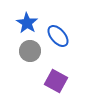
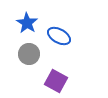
blue ellipse: moved 1 px right; rotated 20 degrees counterclockwise
gray circle: moved 1 px left, 3 px down
